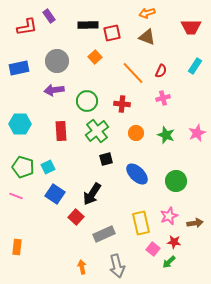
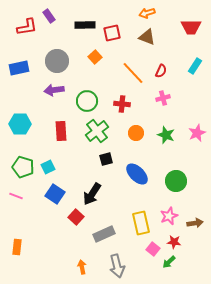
black rectangle at (88, 25): moved 3 px left
